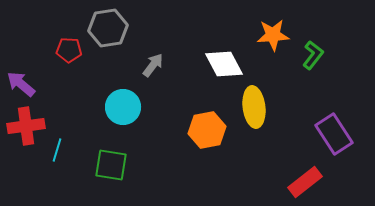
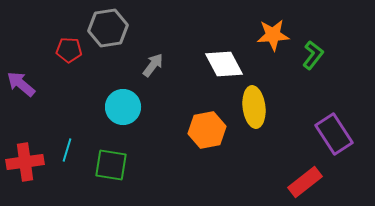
red cross: moved 1 px left, 36 px down
cyan line: moved 10 px right
